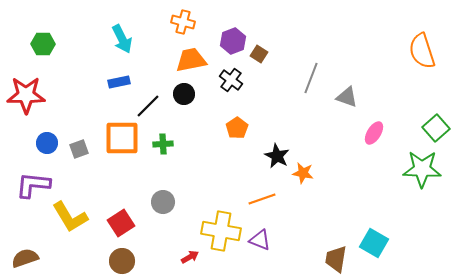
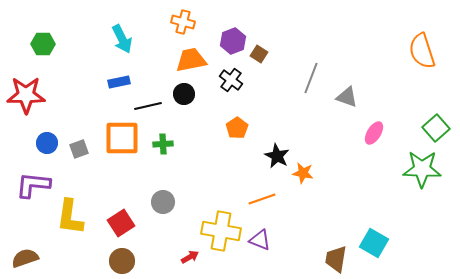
black line: rotated 32 degrees clockwise
yellow L-shape: rotated 39 degrees clockwise
